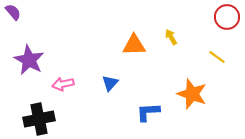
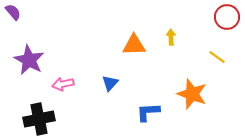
yellow arrow: rotated 28 degrees clockwise
